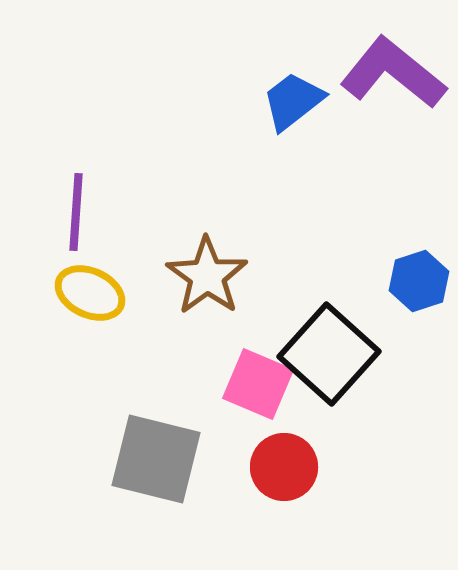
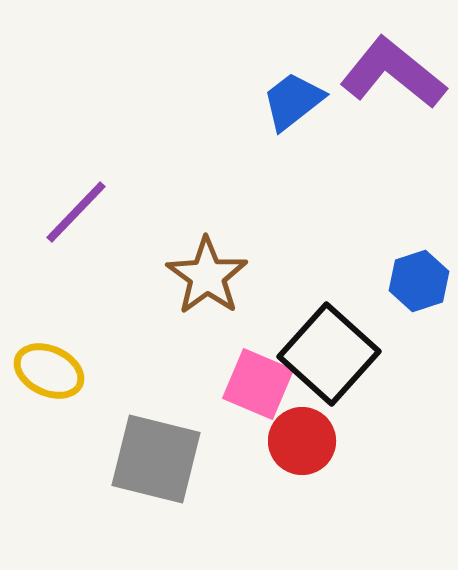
purple line: rotated 40 degrees clockwise
yellow ellipse: moved 41 px left, 78 px down
red circle: moved 18 px right, 26 px up
